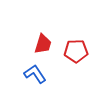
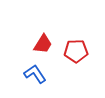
red trapezoid: rotated 15 degrees clockwise
